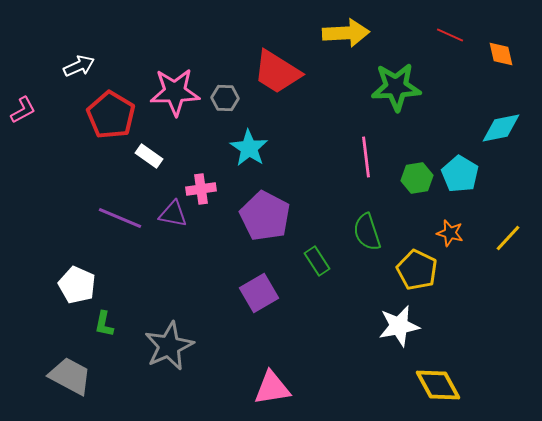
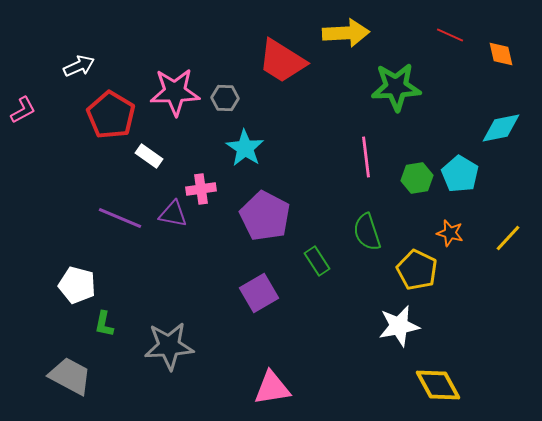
red trapezoid: moved 5 px right, 11 px up
cyan star: moved 4 px left
white pentagon: rotated 9 degrees counterclockwise
gray star: rotated 21 degrees clockwise
